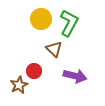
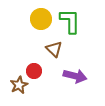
green L-shape: moved 1 px right, 2 px up; rotated 28 degrees counterclockwise
